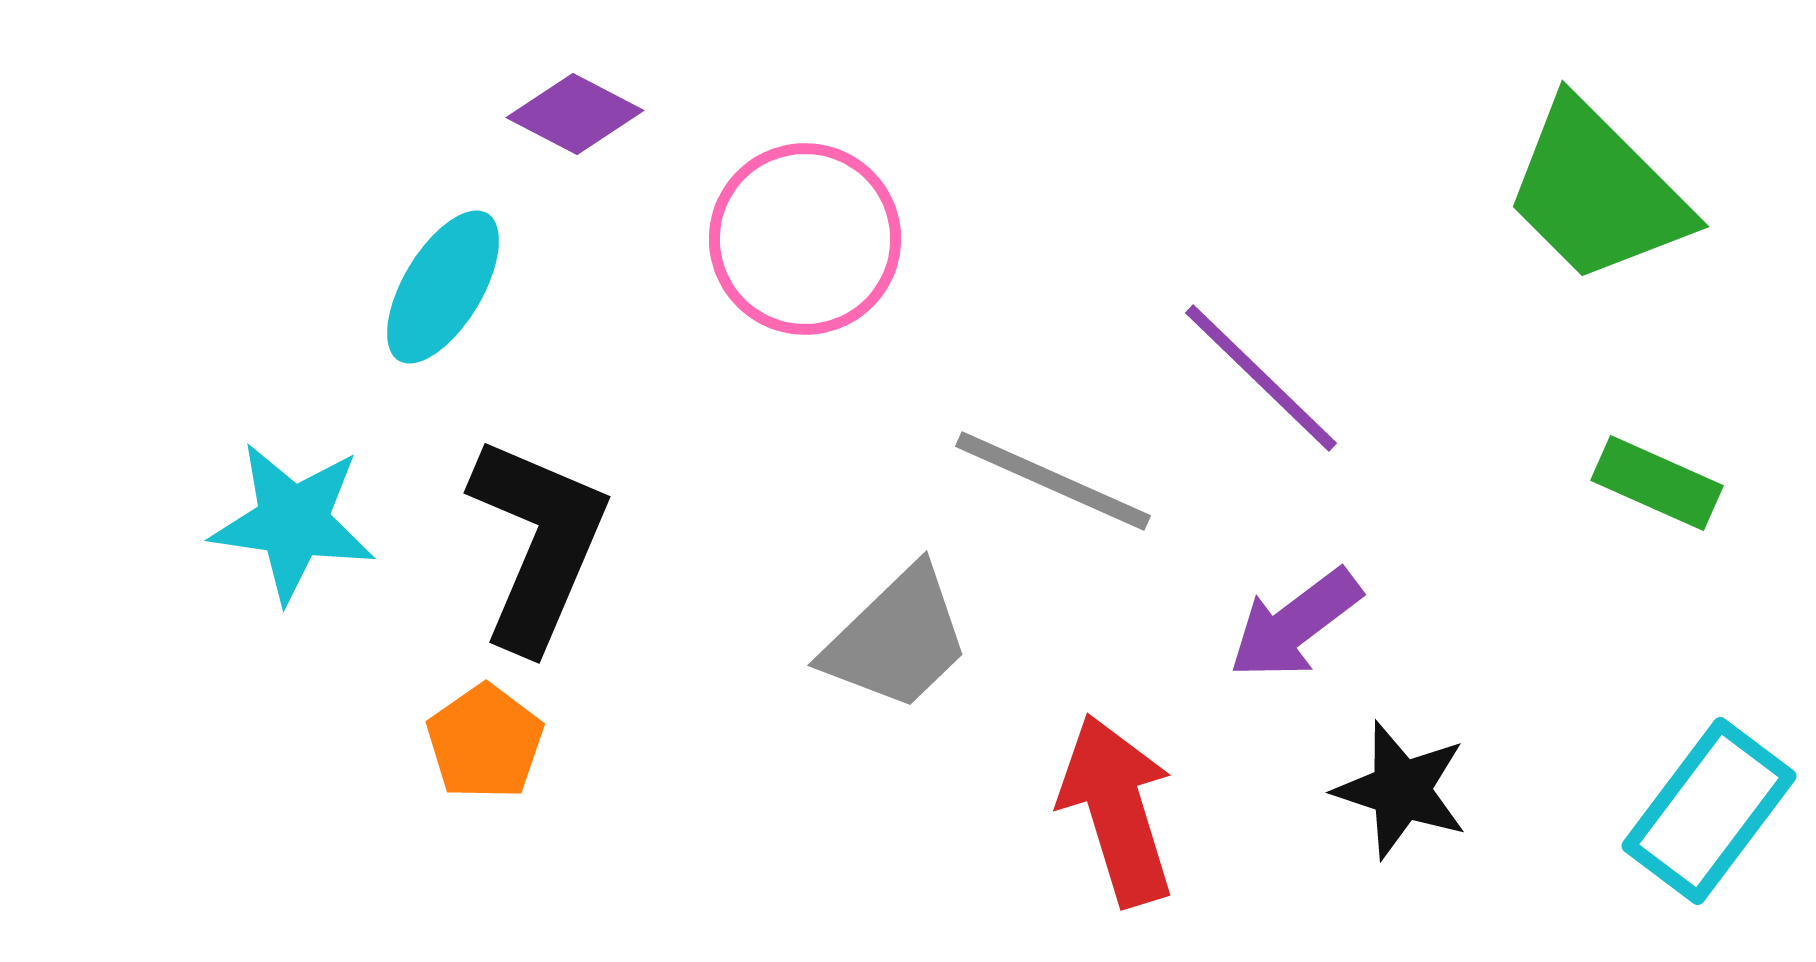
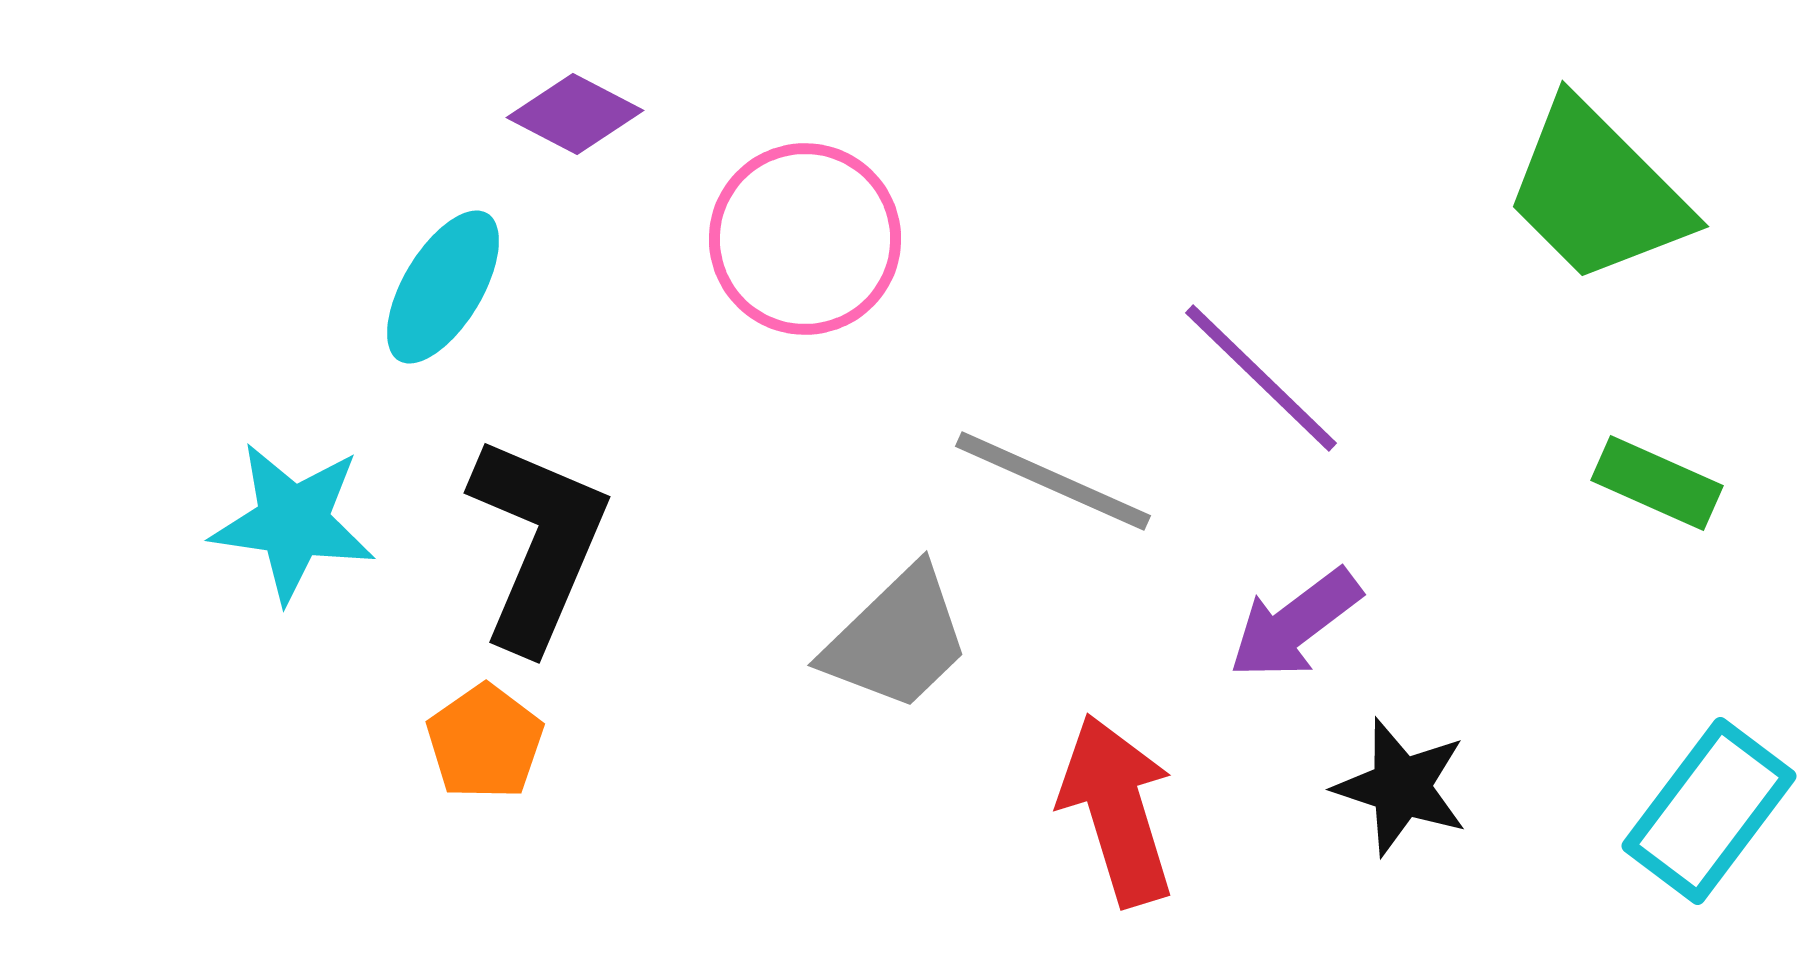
black star: moved 3 px up
